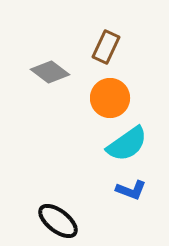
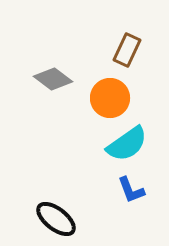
brown rectangle: moved 21 px right, 3 px down
gray diamond: moved 3 px right, 7 px down
blue L-shape: rotated 48 degrees clockwise
black ellipse: moved 2 px left, 2 px up
